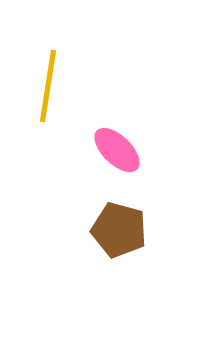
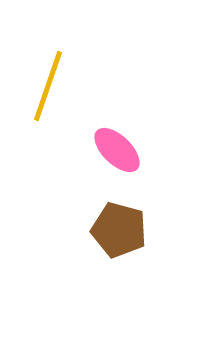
yellow line: rotated 10 degrees clockwise
